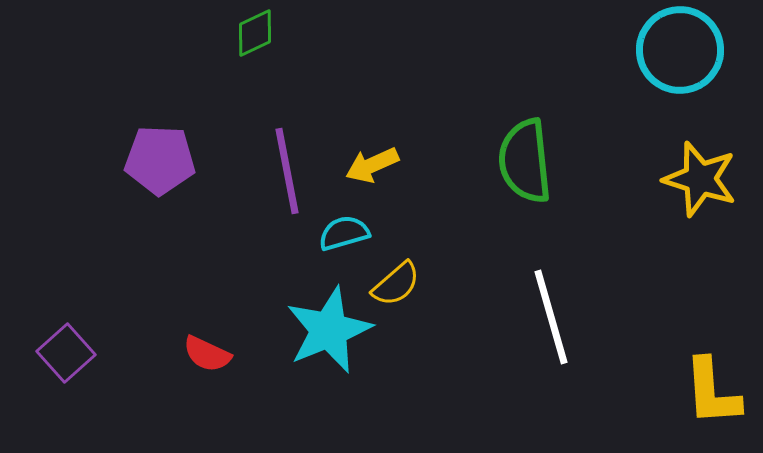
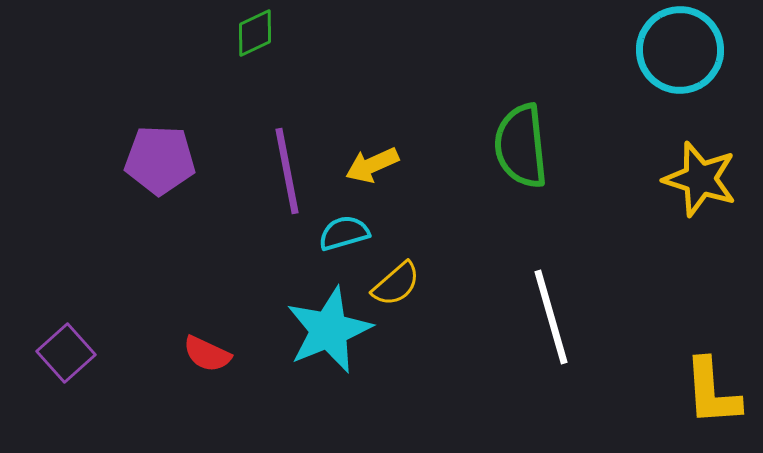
green semicircle: moved 4 px left, 15 px up
